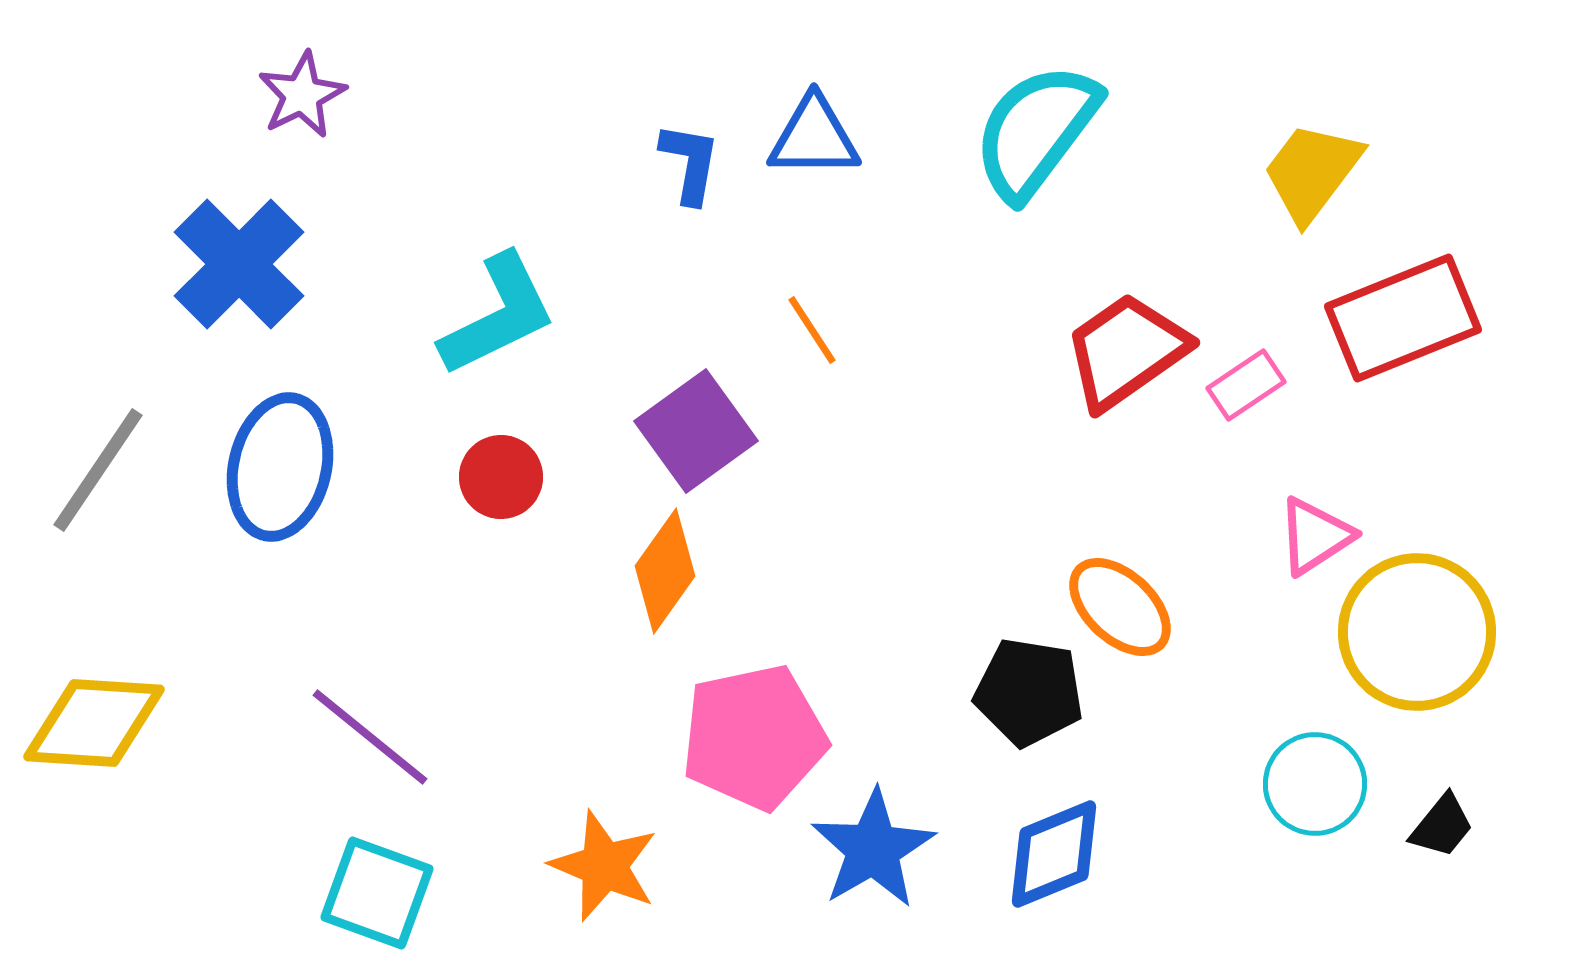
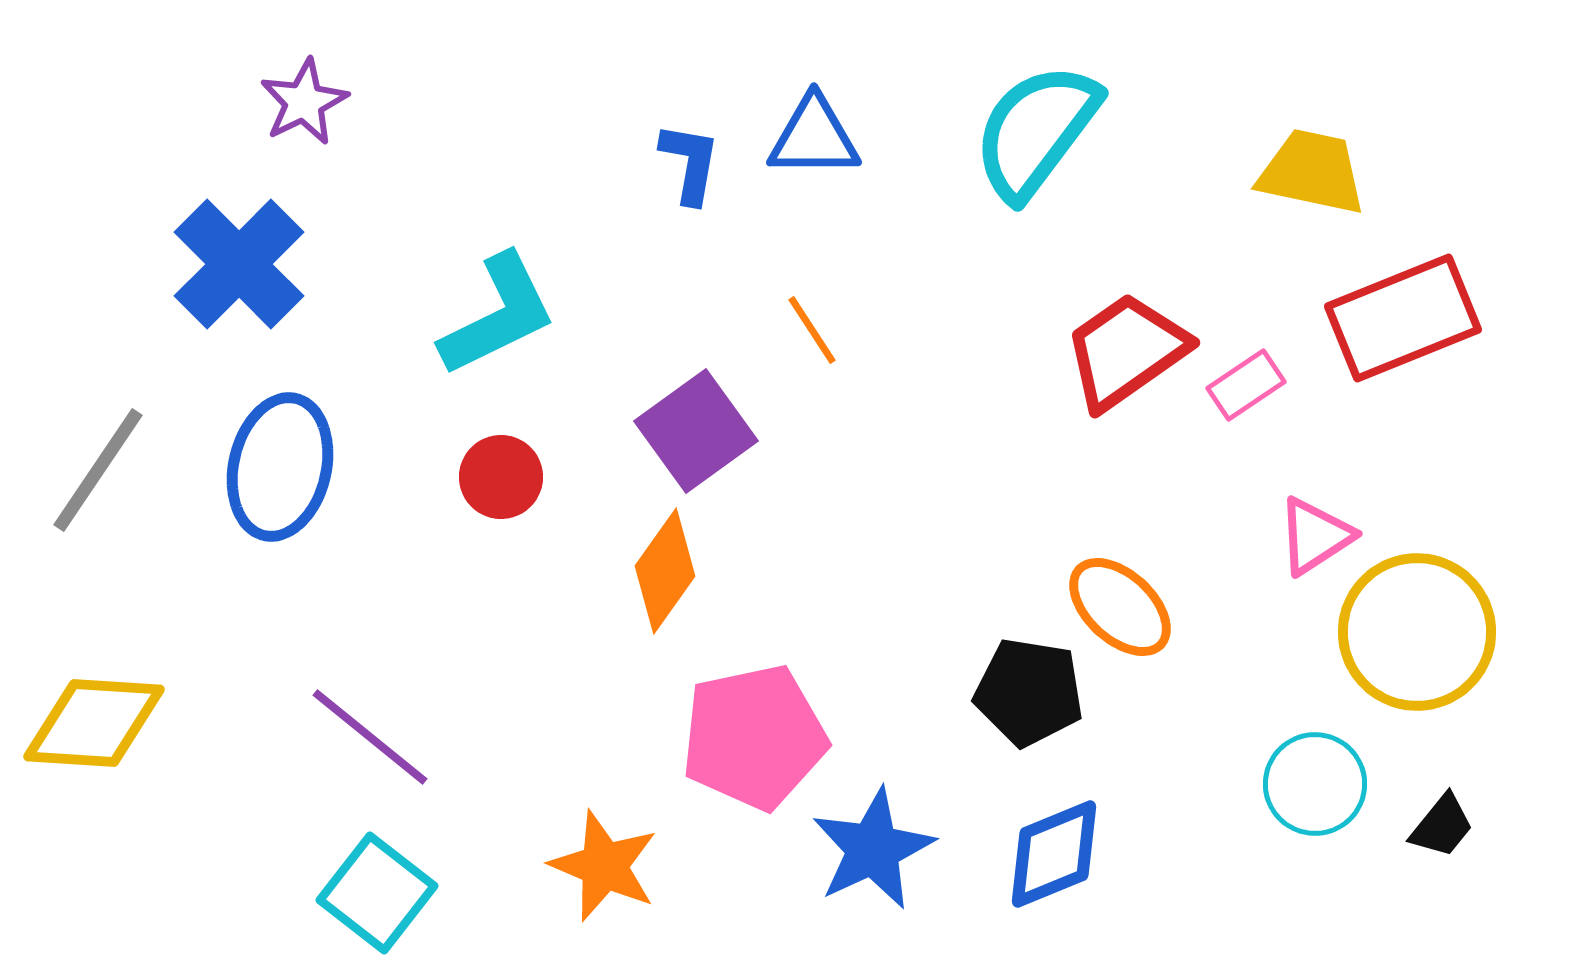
purple star: moved 2 px right, 7 px down
yellow trapezoid: rotated 65 degrees clockwise
blue star: rotated 5 degrees clockwise
cyan square: rotated 18 degrees clockwise
